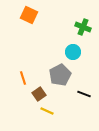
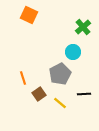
green cross: rotated 28 degrees clockwise
gray pentagon: moved 1 px up
black line: rotated 24 degrees counterclockwise
yellow line: moved 13 px right, 8 px up; rotated 16 degrees clockwise
